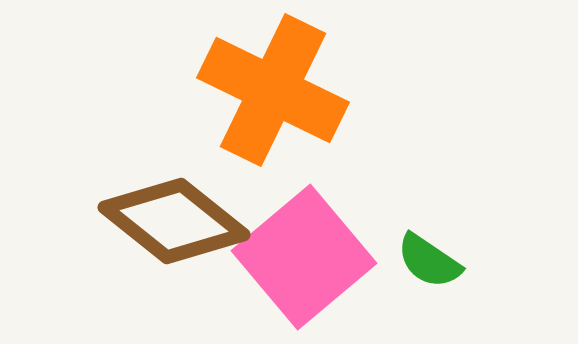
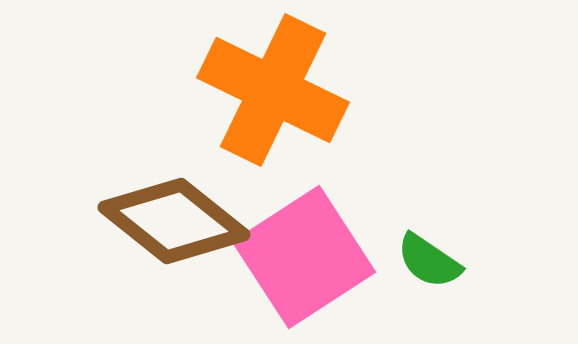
pink square: rotated 7 degrees clockwise
